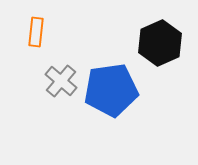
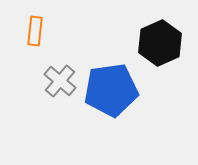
orange rectangle: moved 1 px left, 1 px up
gray cross: moved 1 px left
